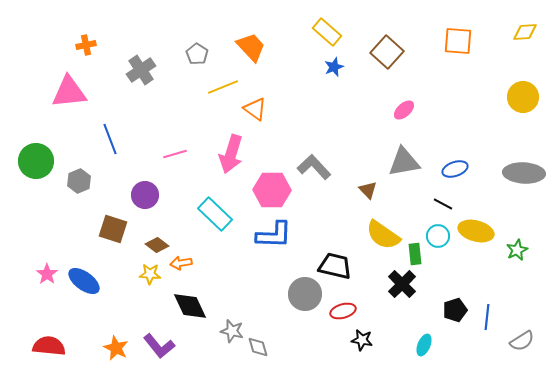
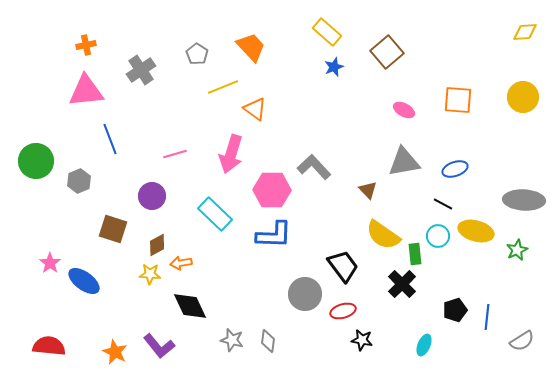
orange square at (458, 41): moved 59 px down
brown square at (387, 52): rotated 8 degrees clockwise
pink triangle at (69, 92): moved 17 px right, 1 px up
pink ellipse at (404, 110): rotated 70 degrees clockwise
gray ellipse at (524, 173): moved 27 px down
purple circle at (145, 195): moved 7 px right, 1 px down
brown diamond at (157, 245): rotated 65 degrees counterclockwise
black trapezoid at (335, 266): moved 8 px right; rotated 40 degrees clockwise
pink star at (47, 274): moved 3 px right, 11 px up
gray star at (232, 331): moved 9 px down
gray diamond at (258, 347): moved 10 px right, 6 px up; rotated 25 degrees clockwise
orange star at (116, 348): moved 1 px left, 4 px down
